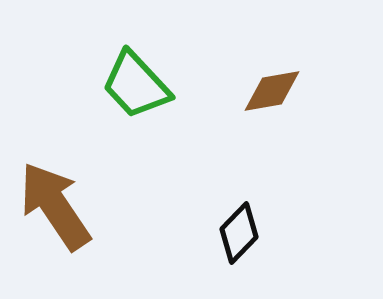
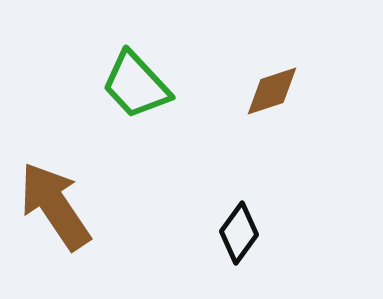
brown diamond: rotated 8 degrees counterclockwise
black diamond: rotated 8 degrees counterclockwise
